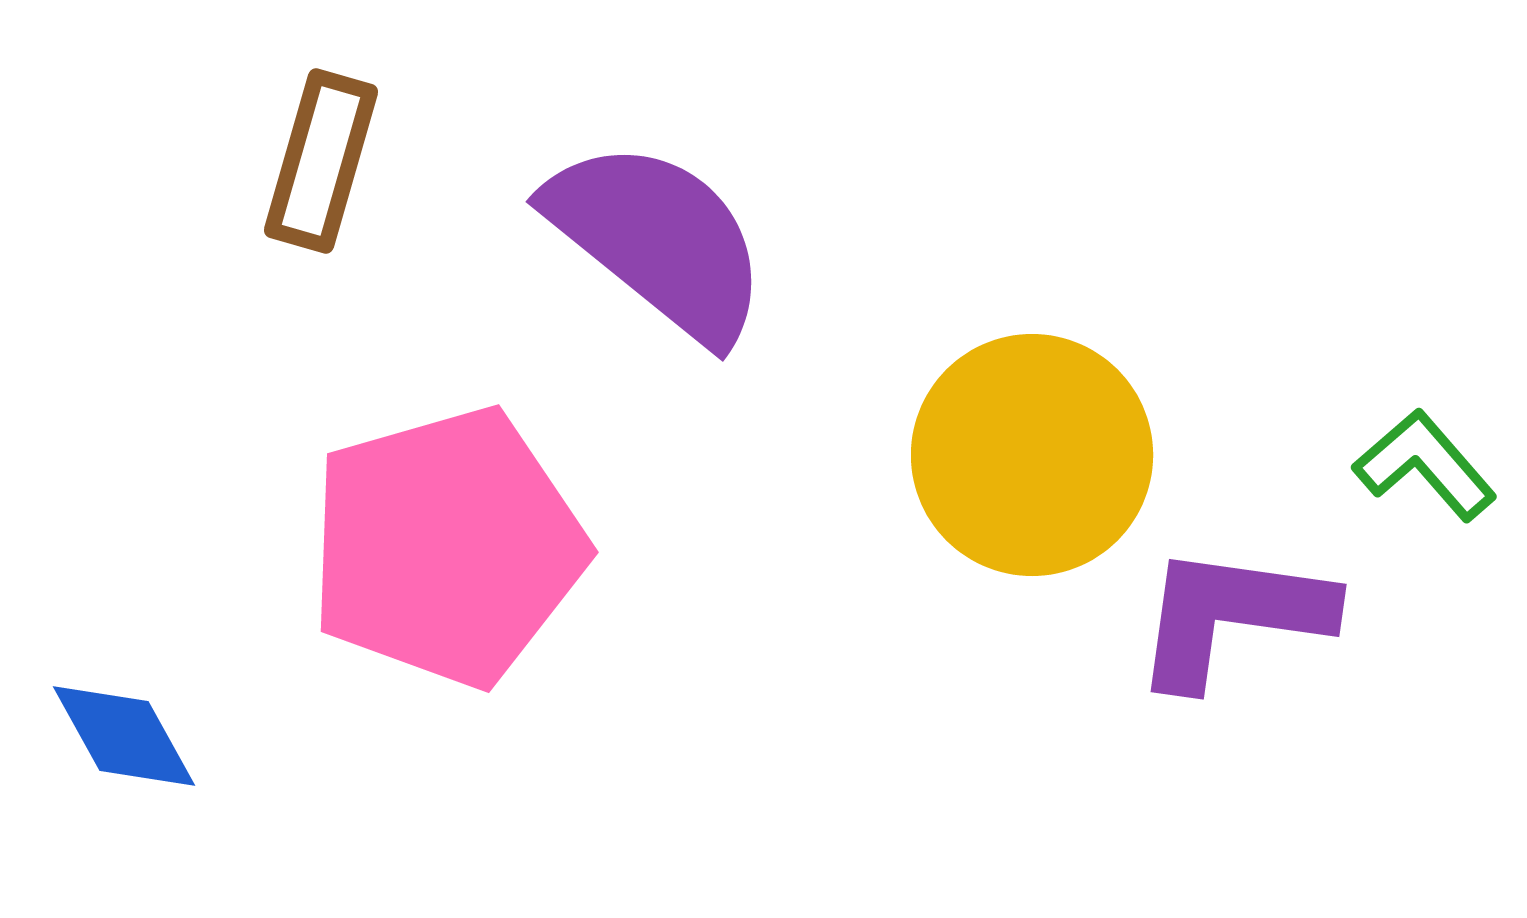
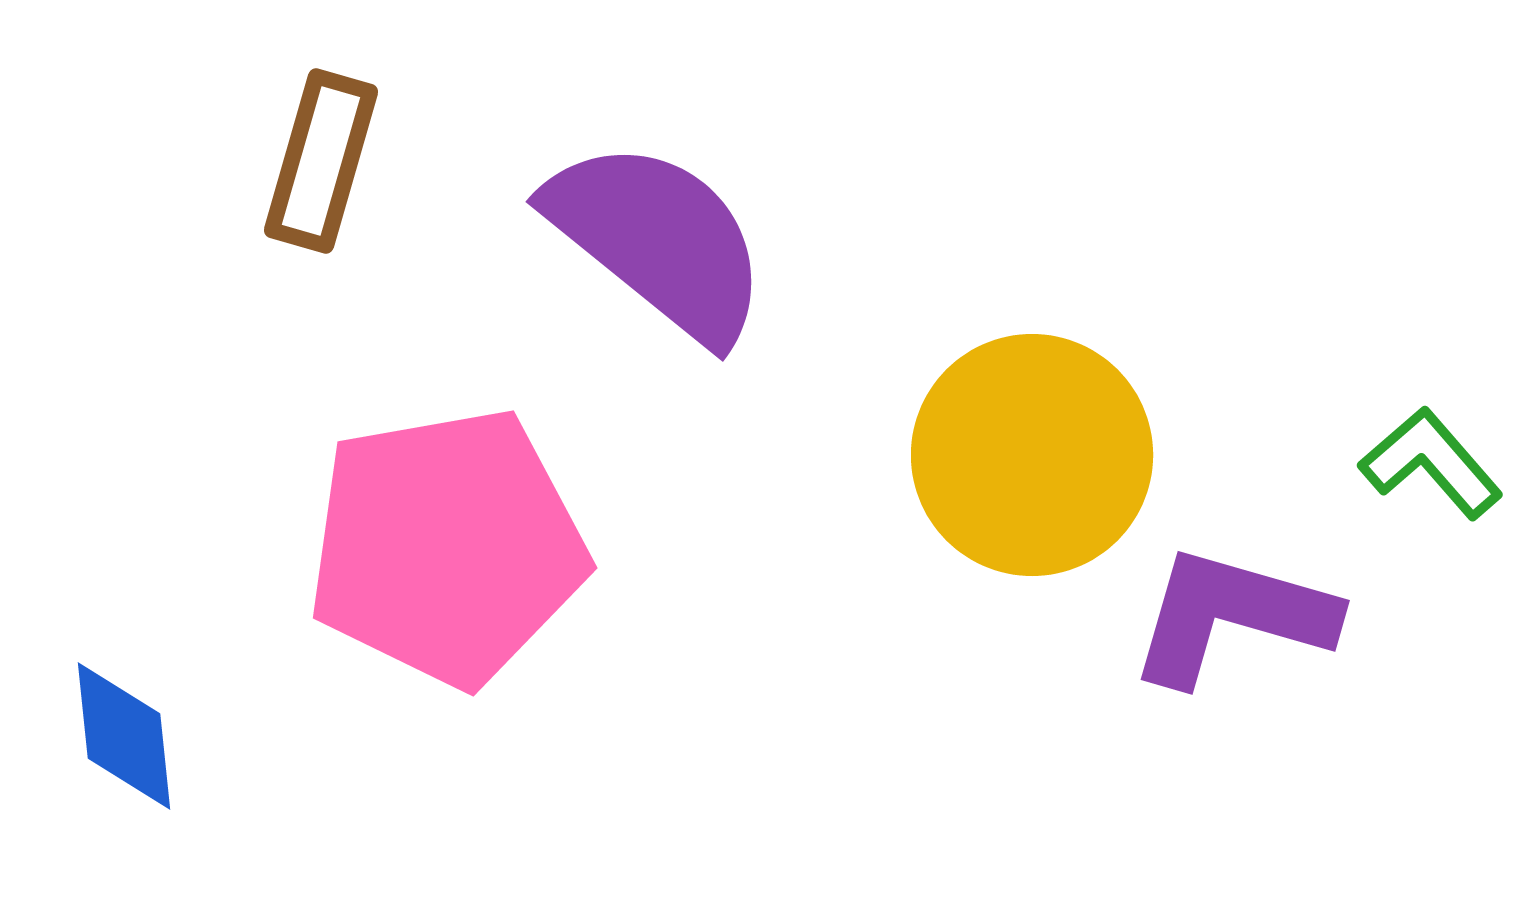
green L-shape: moved 6 px right, 2 px up
pink pentagon: rotated 6 degrees clockwise
purple L-shape: rotated 8 degrees clockwise
blue diamond: rotated 23 degrees clockwise
